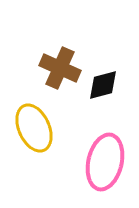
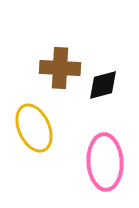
brown cross: rotated 21 degrees counterclockwise
pink ellipse: rotated 16 degrees counterclockwise
